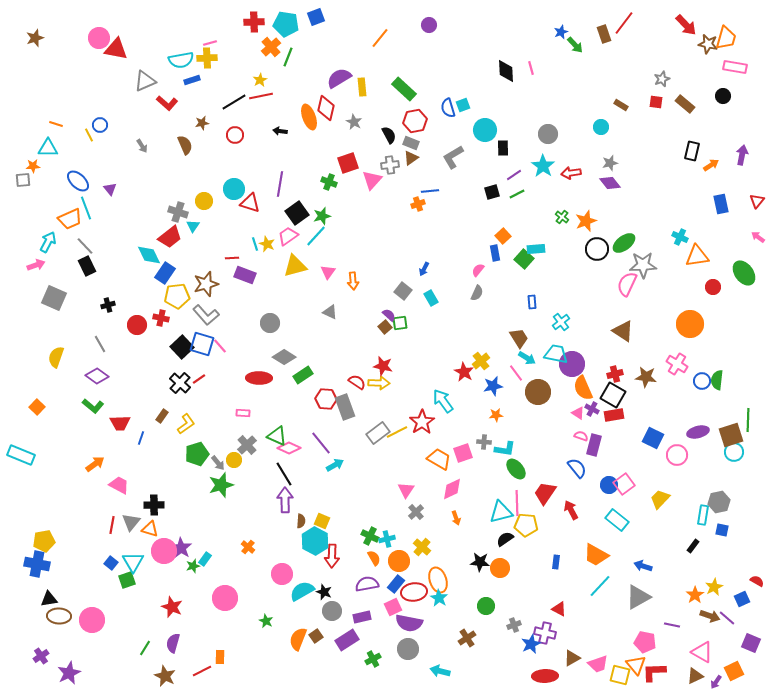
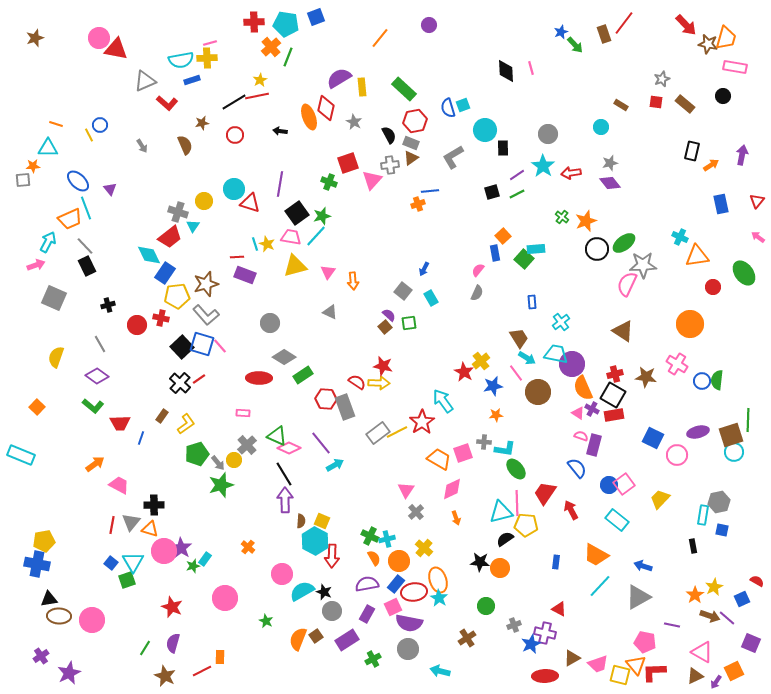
red line at (261, 96): moved 4 px left
purple line at (514, 175): moved 3 px right
pink trapezoid at (288, 236): moved 3 px right, 1 px down; rotated 45 degrees clockwise
red line at (232, 258): moved 5 px right, 1 px up
green square at (400, 323): moved 9 px right
black rectangle at (693, 546): rotated 48 degrees counterclockwise
yellow cross at (422, 547): moved 2 px right, 1 px down
purple rectangle at (362, 617): moved 5 px right, 3 px up; rotated 48 degrees counterclockwise
